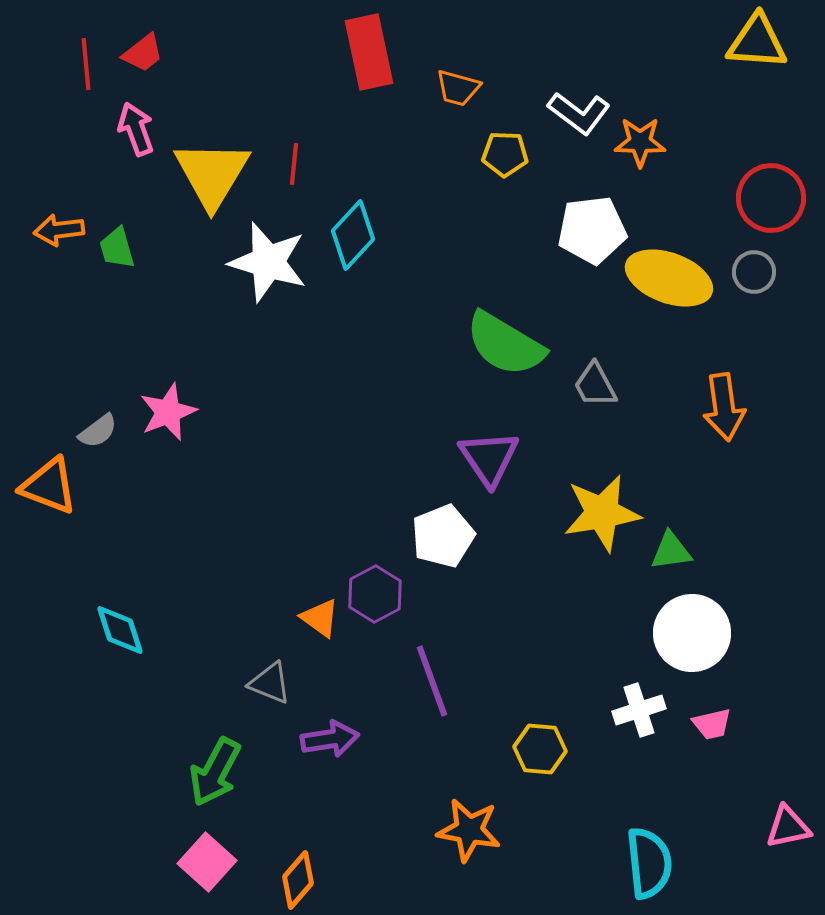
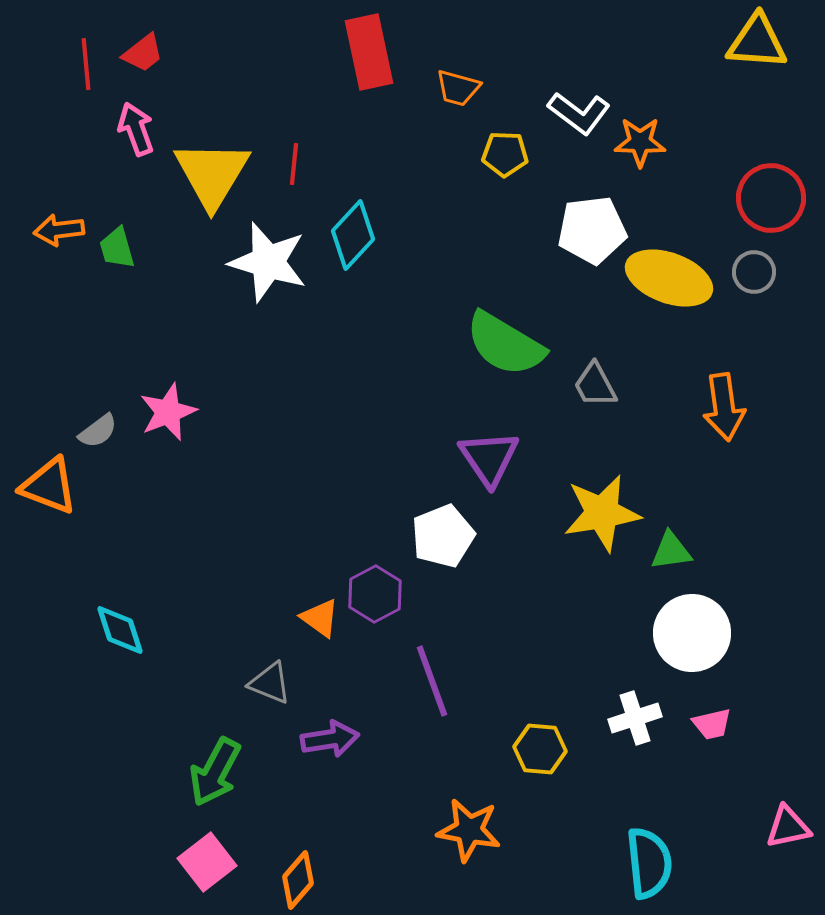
white cross at (639, 710): moved 4 px left, 8 px down
pink square at (207, 862): rotated 10 degrees clockwise
